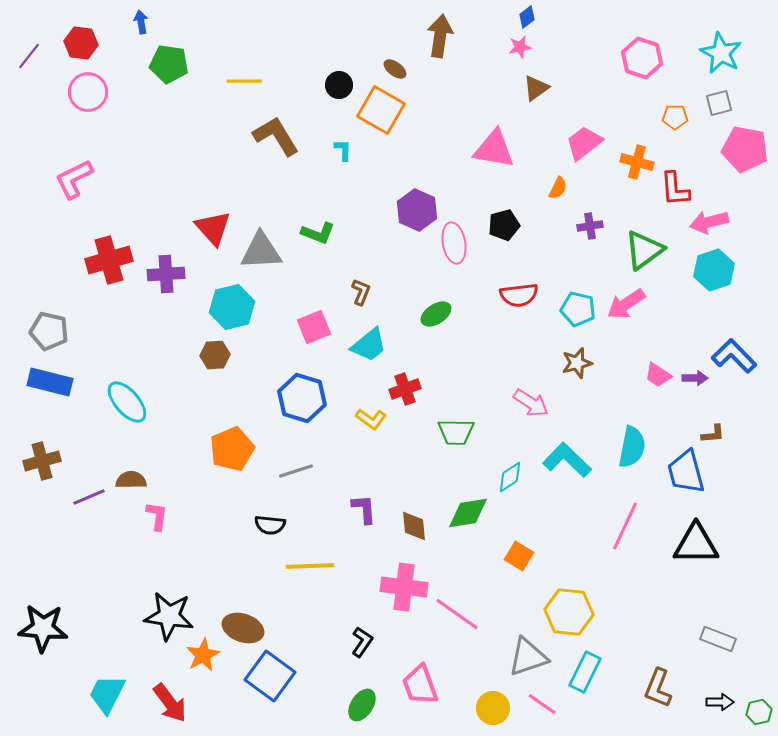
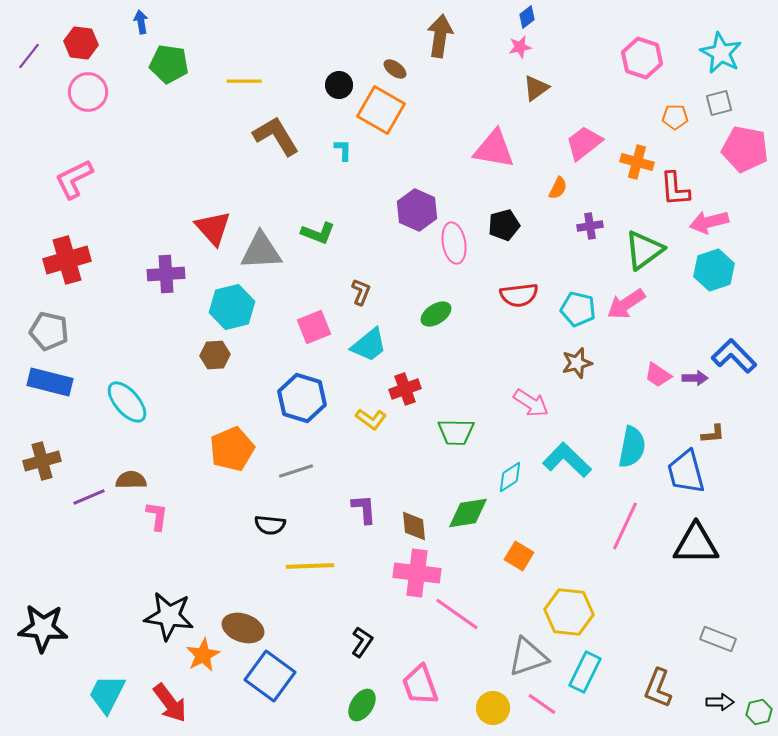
red cross at (109, 260): moved 42 px left
pink cross at (404, 587): moved 13 px right, 14 px up
